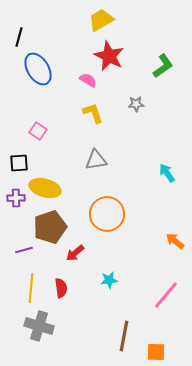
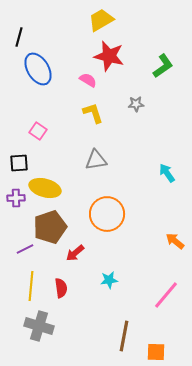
red star: rotated 12 degrees counterclockwise
purple line: moved 1 px right, 1 px up; rotated 12 degrees counterclockwise
yellow line: moved 2 px up
